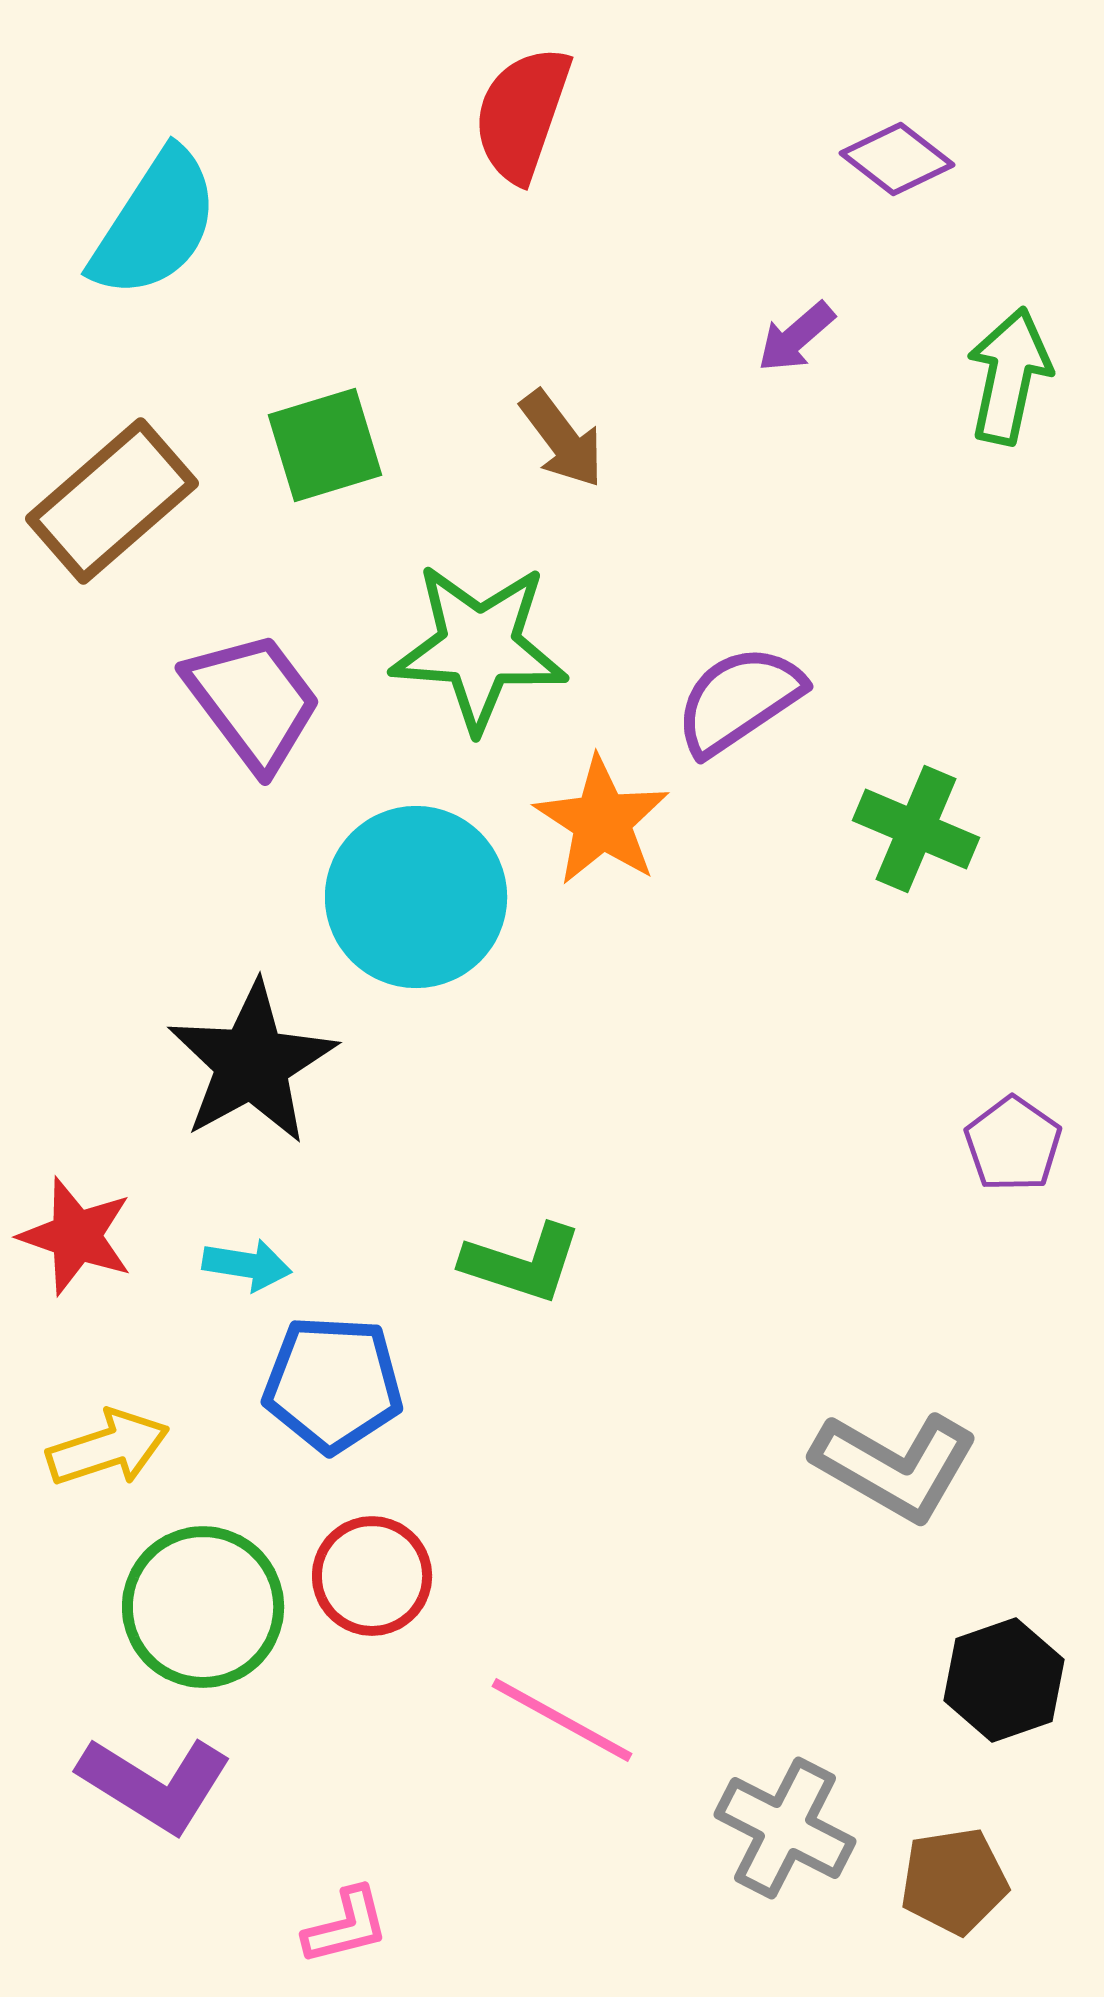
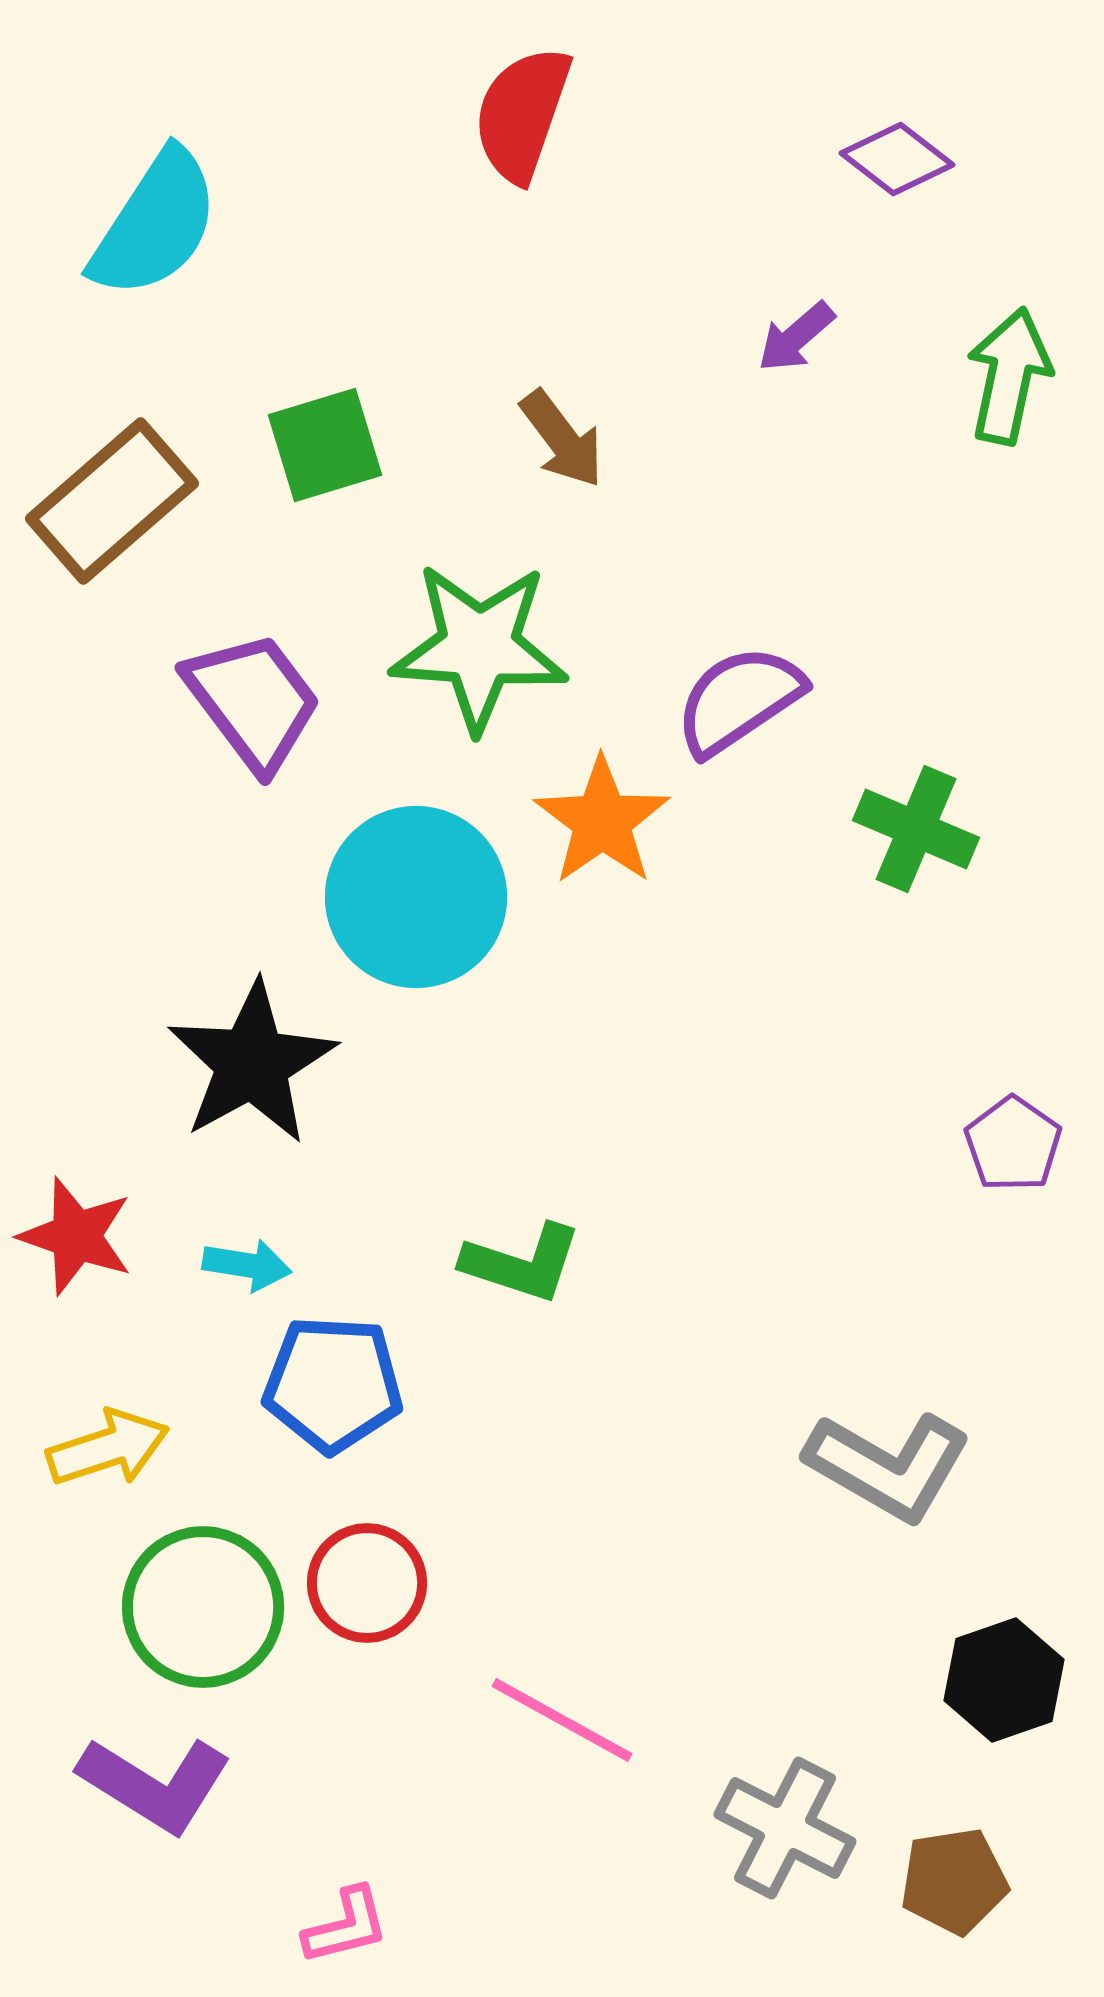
orange star: rotated 4 degrees clockwise
gray L-shape: moved 7 px left
red circle: moved 5 px left, 7 px down
